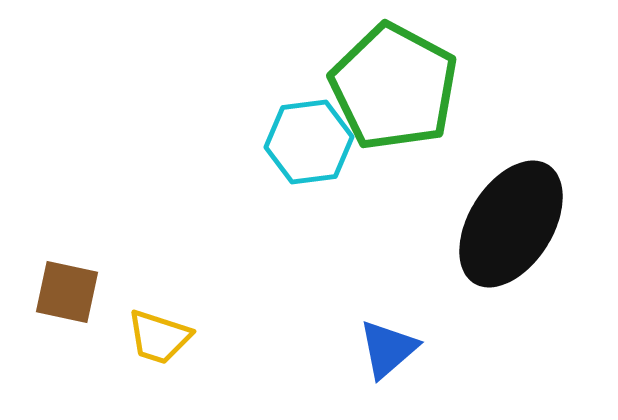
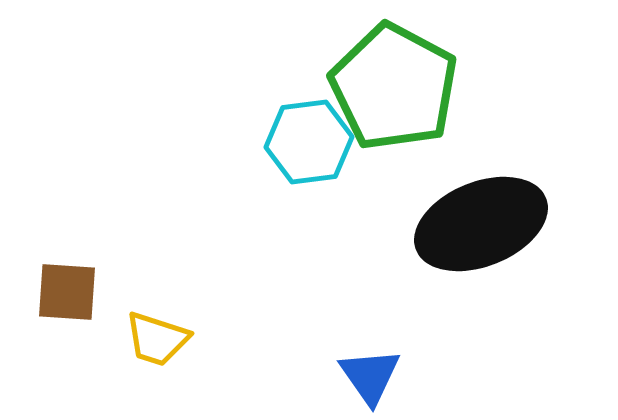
black ellipse: moved 30 px left; rotated 36 degrees clockwise
brown square: rotated 8 degrees counterclockwise
yellow trapezoid: moved 2 px left, 2 px down
blue triangle: moved 18 px left, 27 px down; rotated 24 degrees counterclockwise
